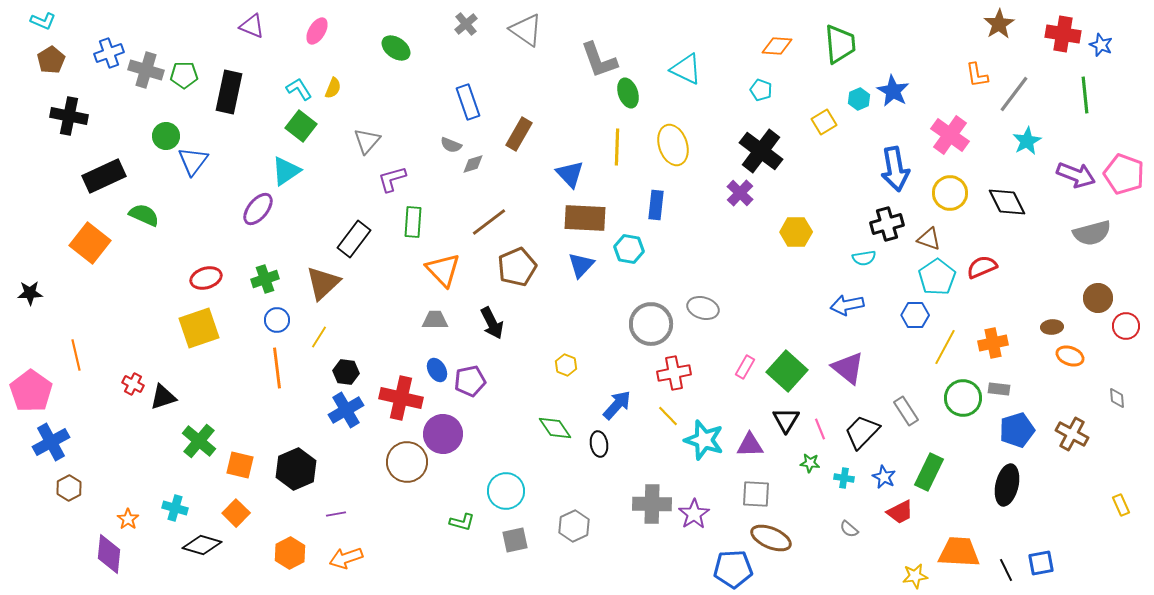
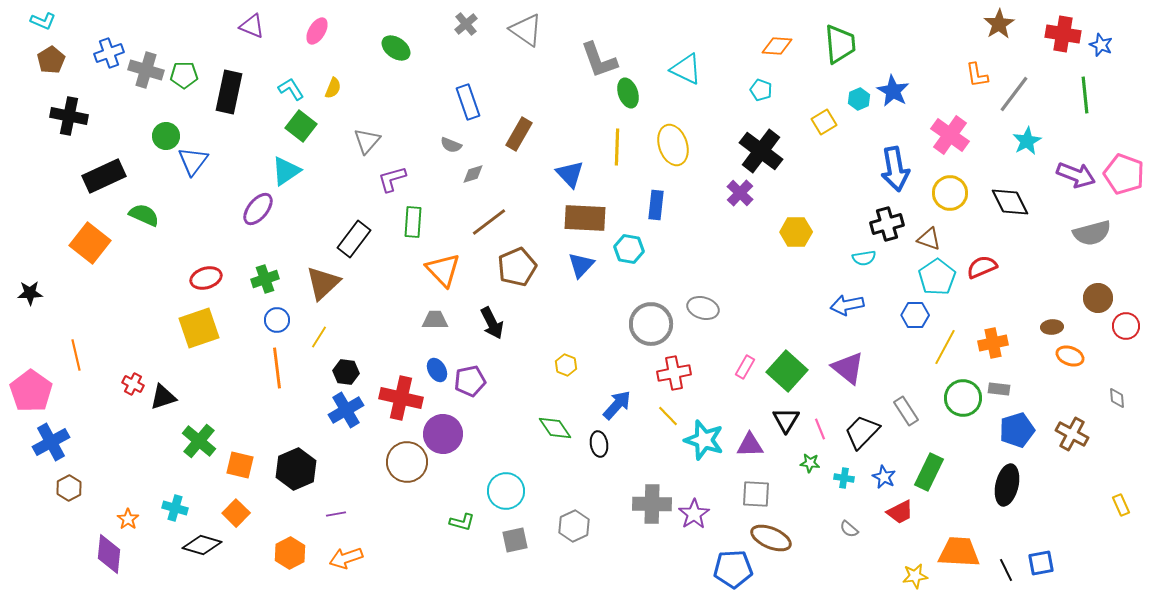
cyan L-shape at (299, 89): moved 8 px left
gray diamond at (473, 164): moved 10 px down
black diamond at (1007, 202): moved 3 px right
